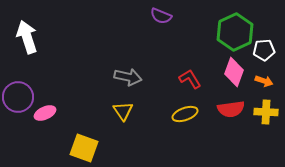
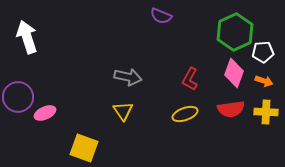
white pentagon: moved 1 px left, 2 px down
pink diamond: moved 1 px down
red L-shape: rotated 120 degrees counterclockwise
